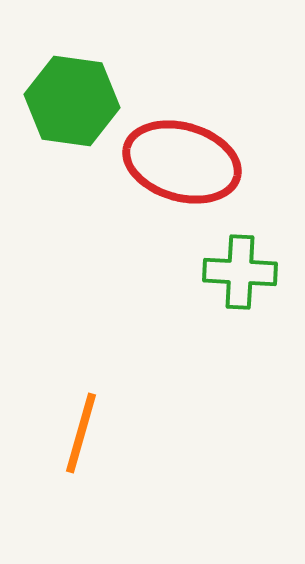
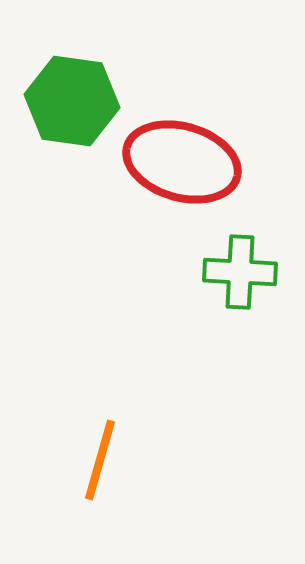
orange line: moved 19 px right, 27 px down
